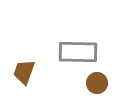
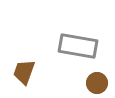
gray rectangle: moved 6 px up; rotated 9 degrees clockwise
